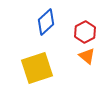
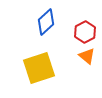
yellow square: moved 2 px right
